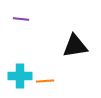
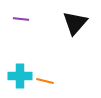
black triangle: moved 23 px up; rotated 40 degrees counterclockwise
orange line: rotated 18 degrees clockwise
